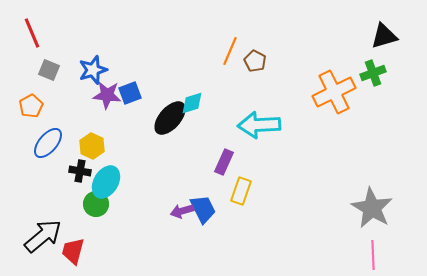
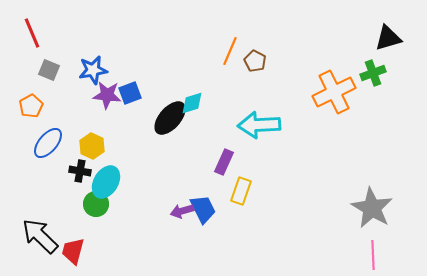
black triangle: moved 4 px right, 2 px down
blue star: rotated 8 degrees clockwise
black arrow: moved 3 px left; rotated 96 degrees counterclockwise
